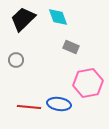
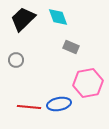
blue ellipse: rotated 20 degrees counterclockwise
